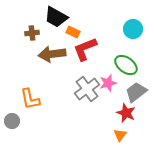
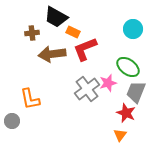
green ellipse: moved 2 px right, 2 px down
gray trapezoid: rotated 30 degrees counterclockwise
